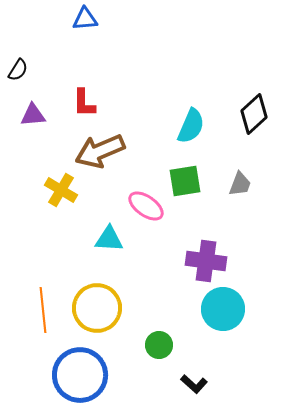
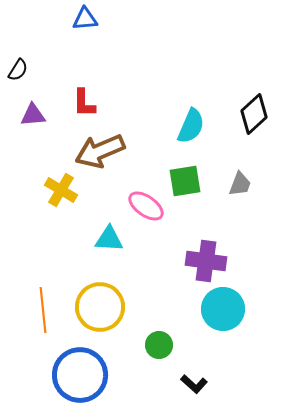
yellow circle: moved 3 px right, 1 px up
